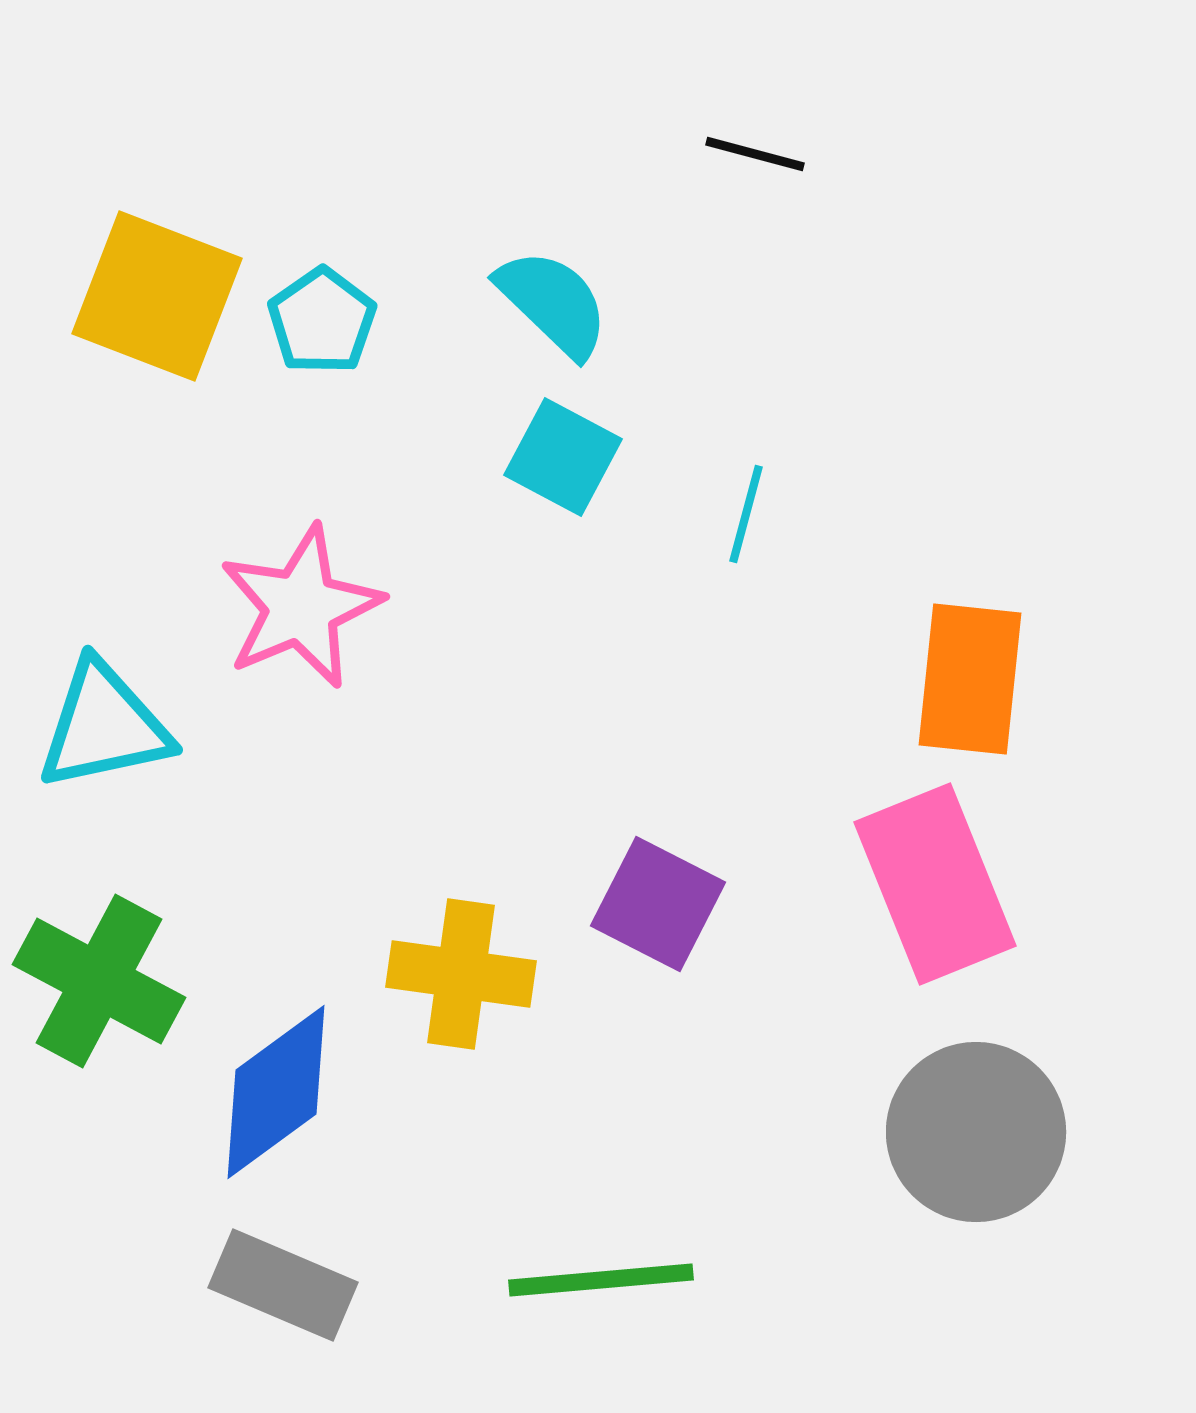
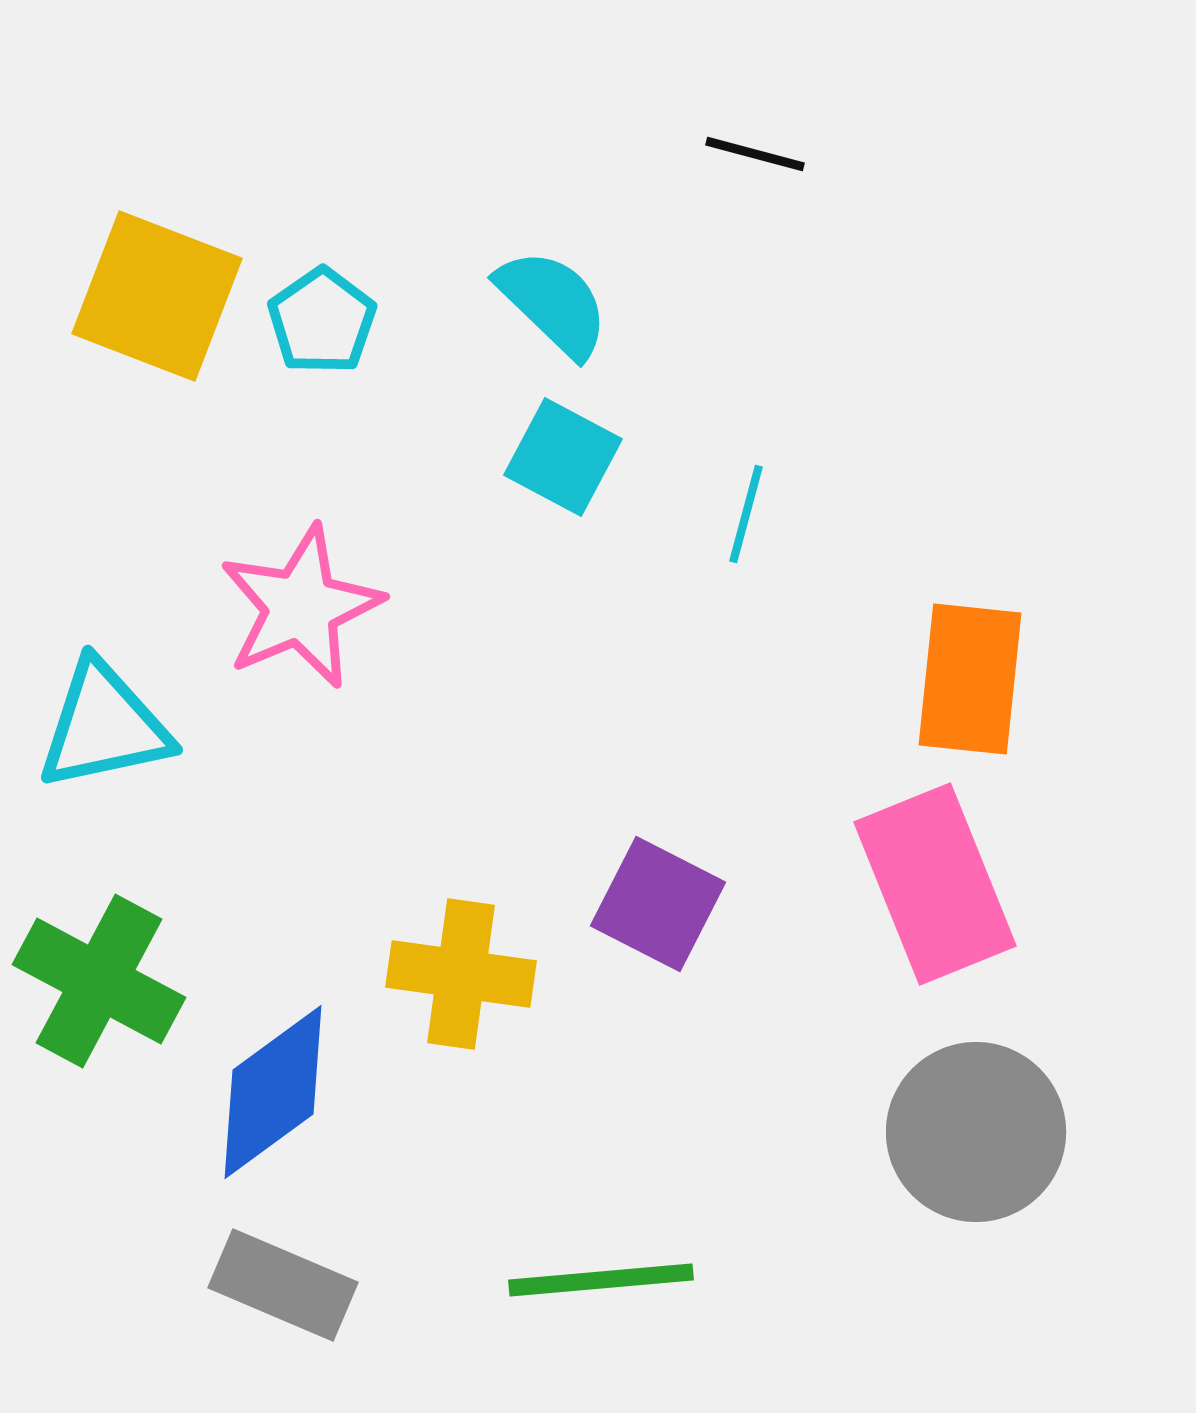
blue diamond: moved 3 px left
